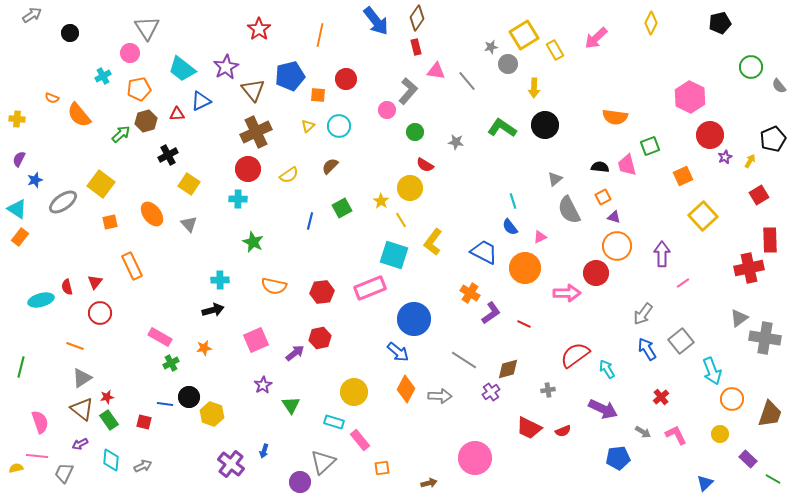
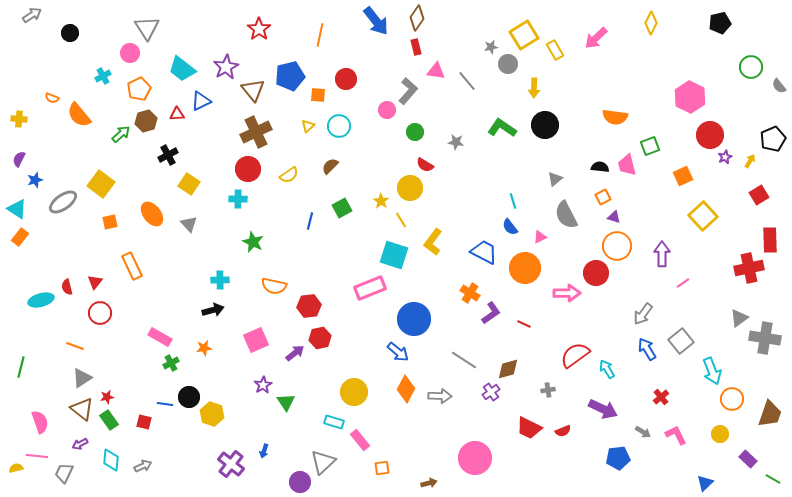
orange pentagon at (139, 89): rotated 15 degrees counterclockwise
yellow cross at (17, 119): moved 2 px right
gray semicircle at (569, 210): moved 3 px left, 5 px down
red hexagon at (322, 292): moved 13 px left, 14 px down
green triangle at (291, 405): moved 5 px left, 3 px up
